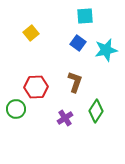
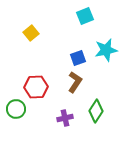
cyan square: rotated 18 degrees counterclockwise
blue square: moved 15 px down; rotated 35 degrees clockwise
brown L-shape: rotated 15 degrees clockwise
purple cross: rotated 21 degrees clockwise
